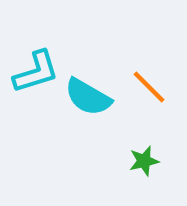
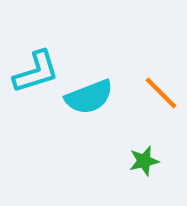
orange line: moved 12 px right, 6 px down
cyan semicircle: moved 1 px right; rotated 51 degrees counterclockwise
